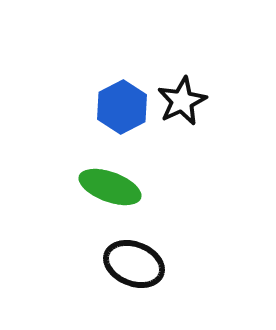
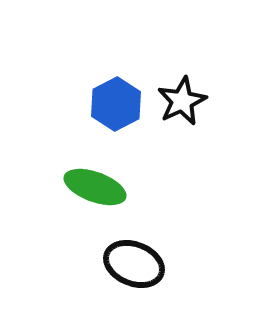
blue hexagon: moved 6 px left, 3 px up
green ellipse: moved 15 px left
